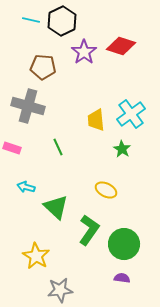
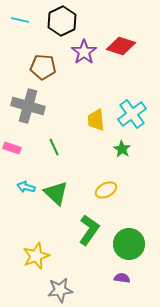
cyan line: moved 11 px left
cyan cross: moved 1 px right
green line: moved 4 px left
yellow ellipse: rotated 55 degrees counterclockwise
green triangle: moved 14 px up
green circle: moved 5 px right
yellow star: rotated 20 degrees clockwise
